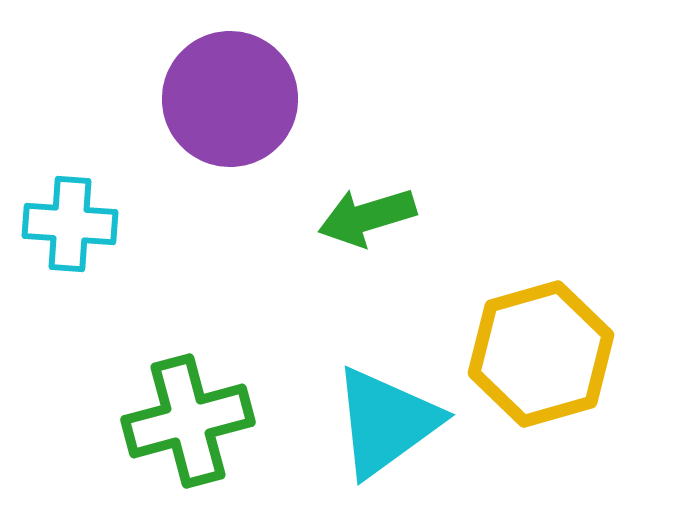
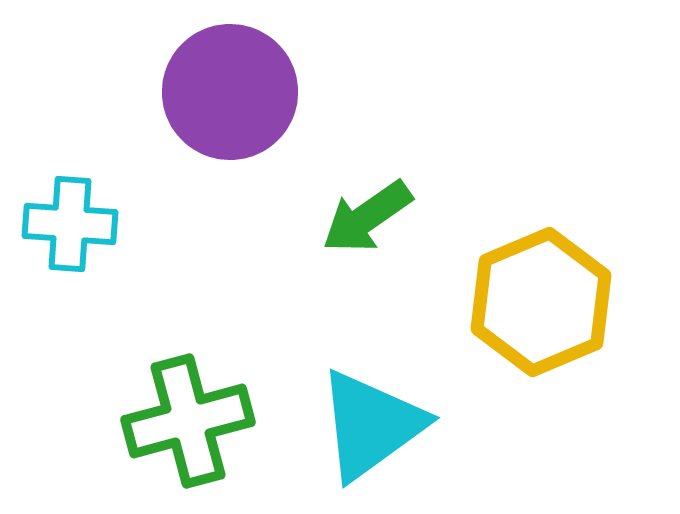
purple circle: moved 7 px up
green arrow: rotated 18 degrees counterclockwise
yellow hexagon: moved 52 px up; rotated 7 degrees counterclockwise
cyan triangle: moved 15 px left, 3 px down
